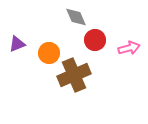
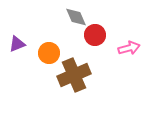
red circle: moved 5 px up
